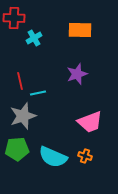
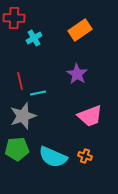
orange rectangle: rotated 35 degrees counterclockwise
purple star: rotated 20 degrees counterclockwise
pink trapezoid: moved 6 px up
